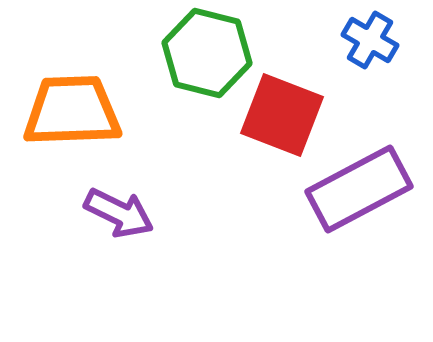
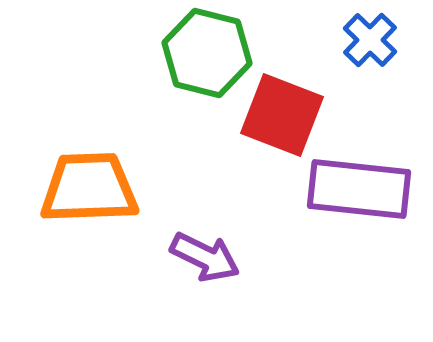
blue cross: rotated 14 degrees clockwise
orange trapezoid: moved 17 px right, 77 px down
purple rectangle: rotated 34 degrees clockwise
purple arrow: moved 86 px right, 44 px down
